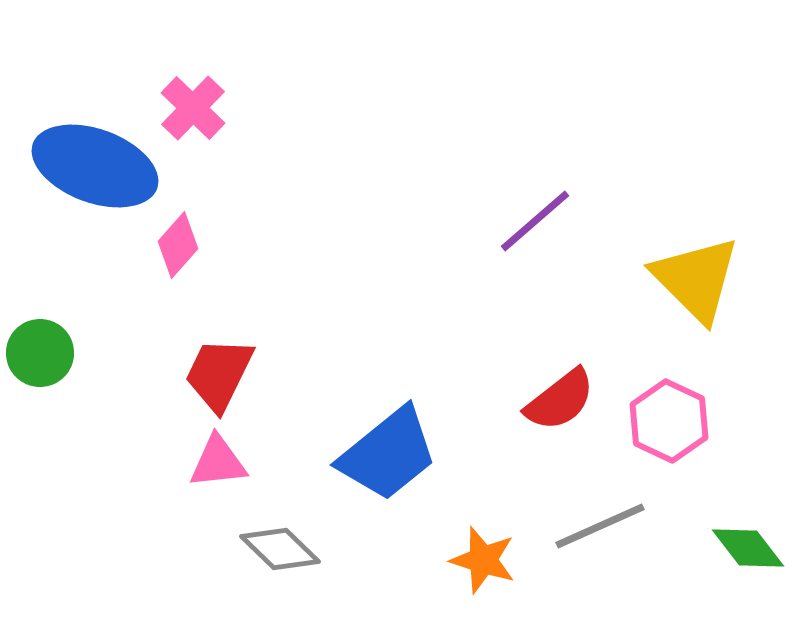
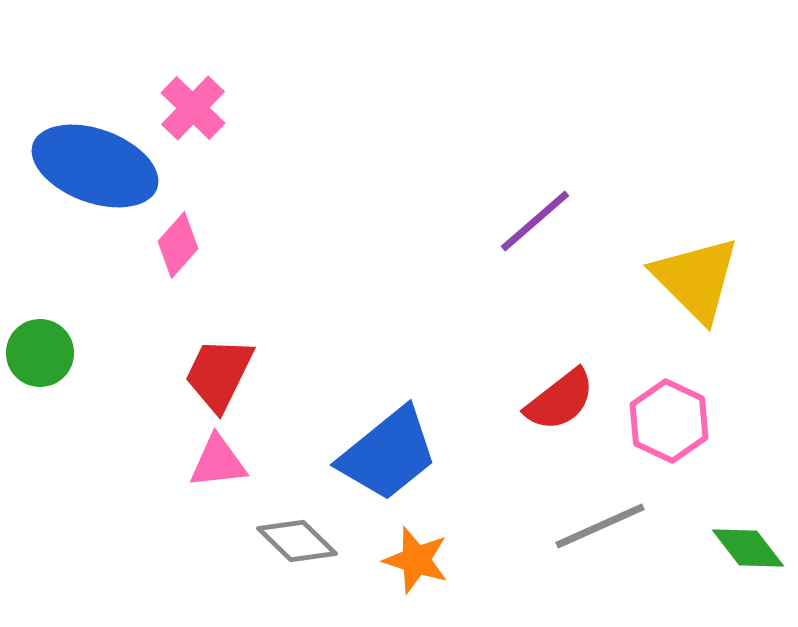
gray diamond: moved 17 px right, 8 px up
orange star: moved 67 px left
